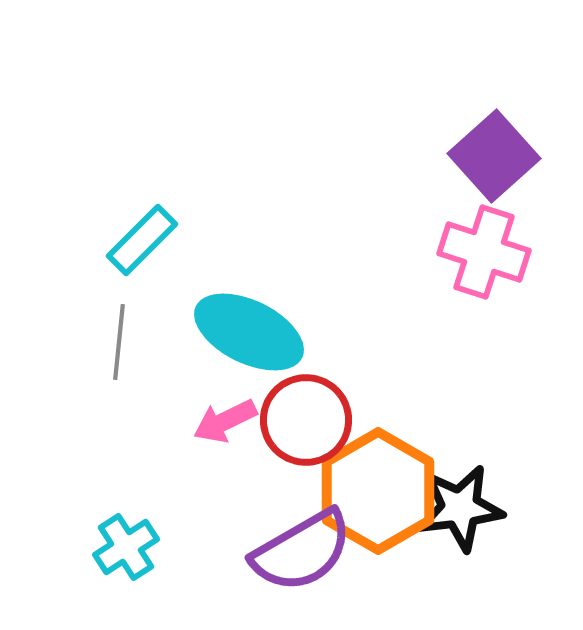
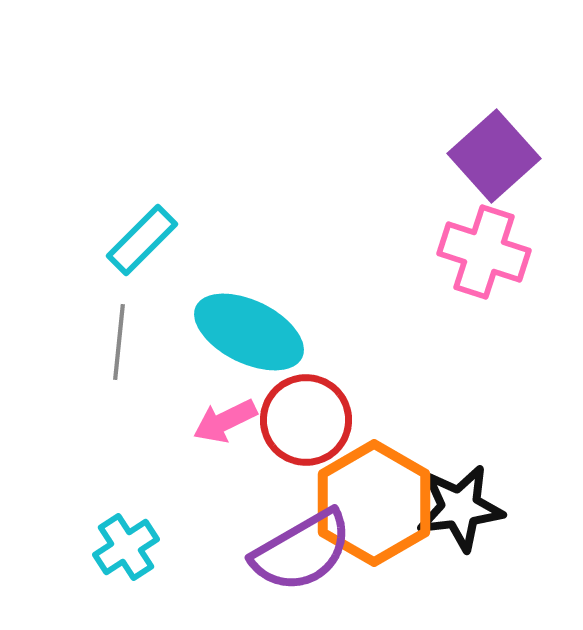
orange hexagon: moved 4 px left, 12 px down
